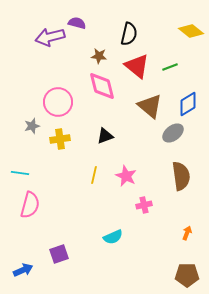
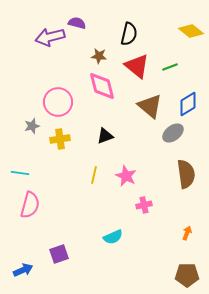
brown semicircle: moved 5 px right, 2 px up
